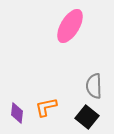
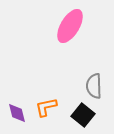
purple diamond: rotated 20 degrees counterclockwise
black square: moved 4 px left, 2 px up
